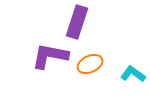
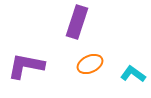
purple L-shape: moved 24 px left, 10 px down
